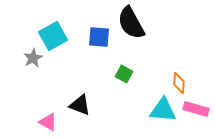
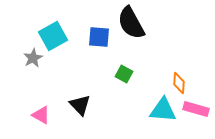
black triangle: rotated 25 degrees clockwise
pink triangle: moved 7 px left, 7 px up
